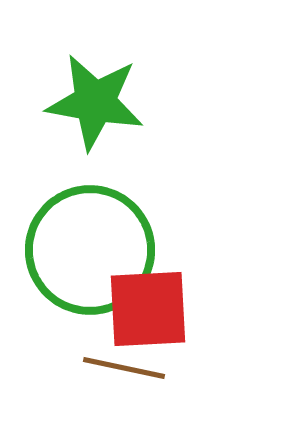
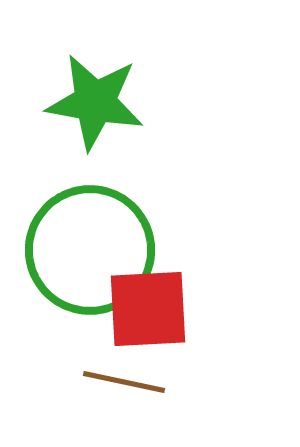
brown line: moved 14 px down
